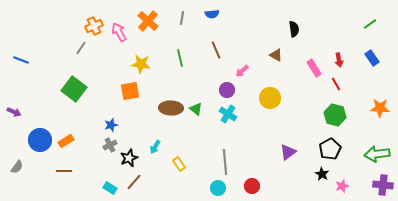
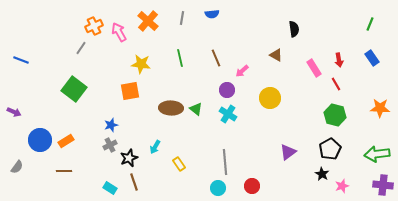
green line at (370, 24): rotated 32 degrees counterclockwise
brown line at (216, 50): moved 8 px down
brown line at (134, 182): rotated 60 degrees counterclockwise
